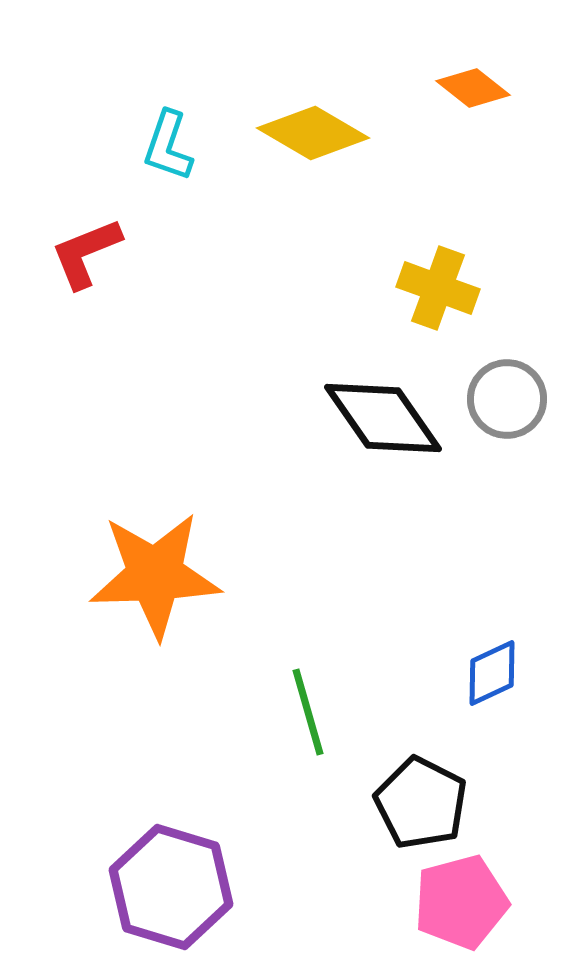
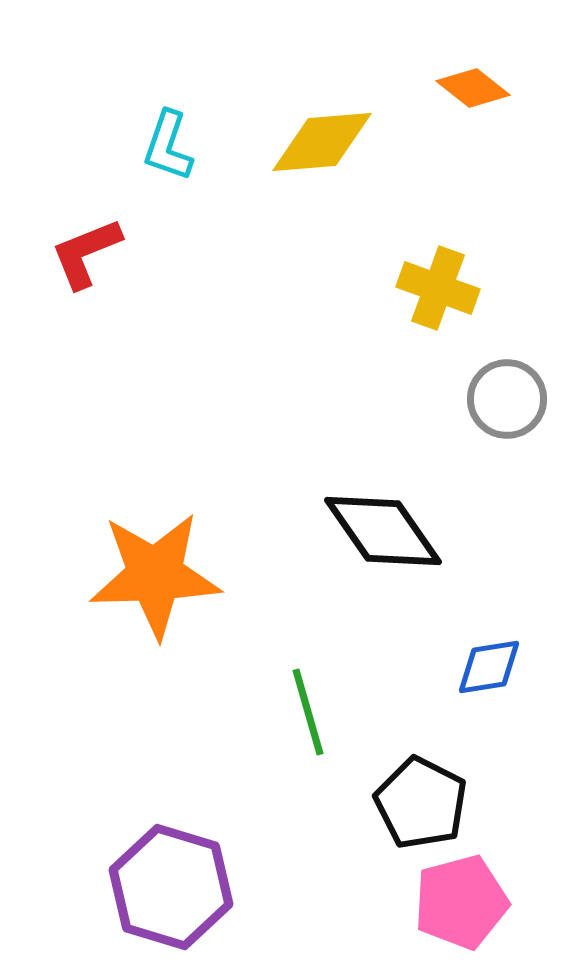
yellow diamond: moved 9 px right, 9 px down; rotated 35 degrees counterclockwise
black diamond: moved 113 px down
blue diamond: moved 3 px left, 6 px up; rotated 16 degrees clockwise
